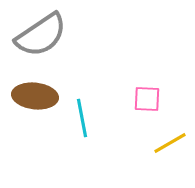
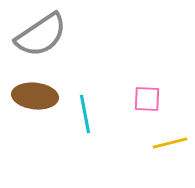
cyan line: moved 3 px right, 4 px up
yellow line: rotated 16 degrees clockwise
